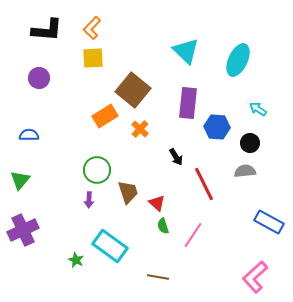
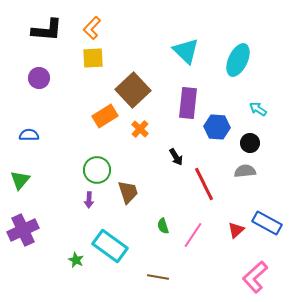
brown square: rotated 8 degrees clockwise
red triangle: moved 79 px right, 27 px down; rotated 36 degrees clockwise
blue rectangle: moved 2 px left, 1 px down
